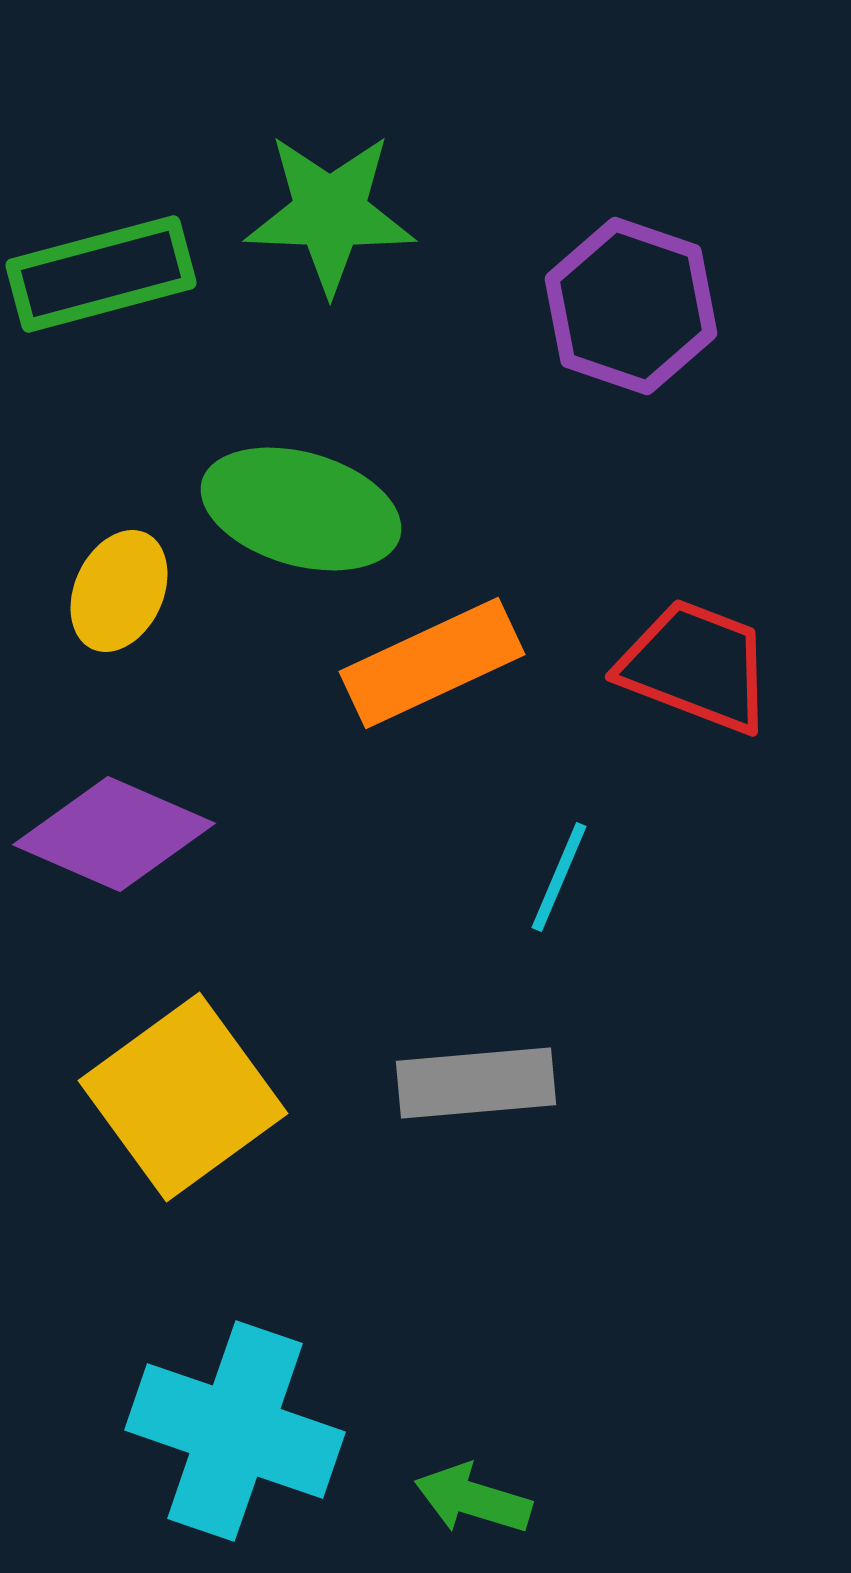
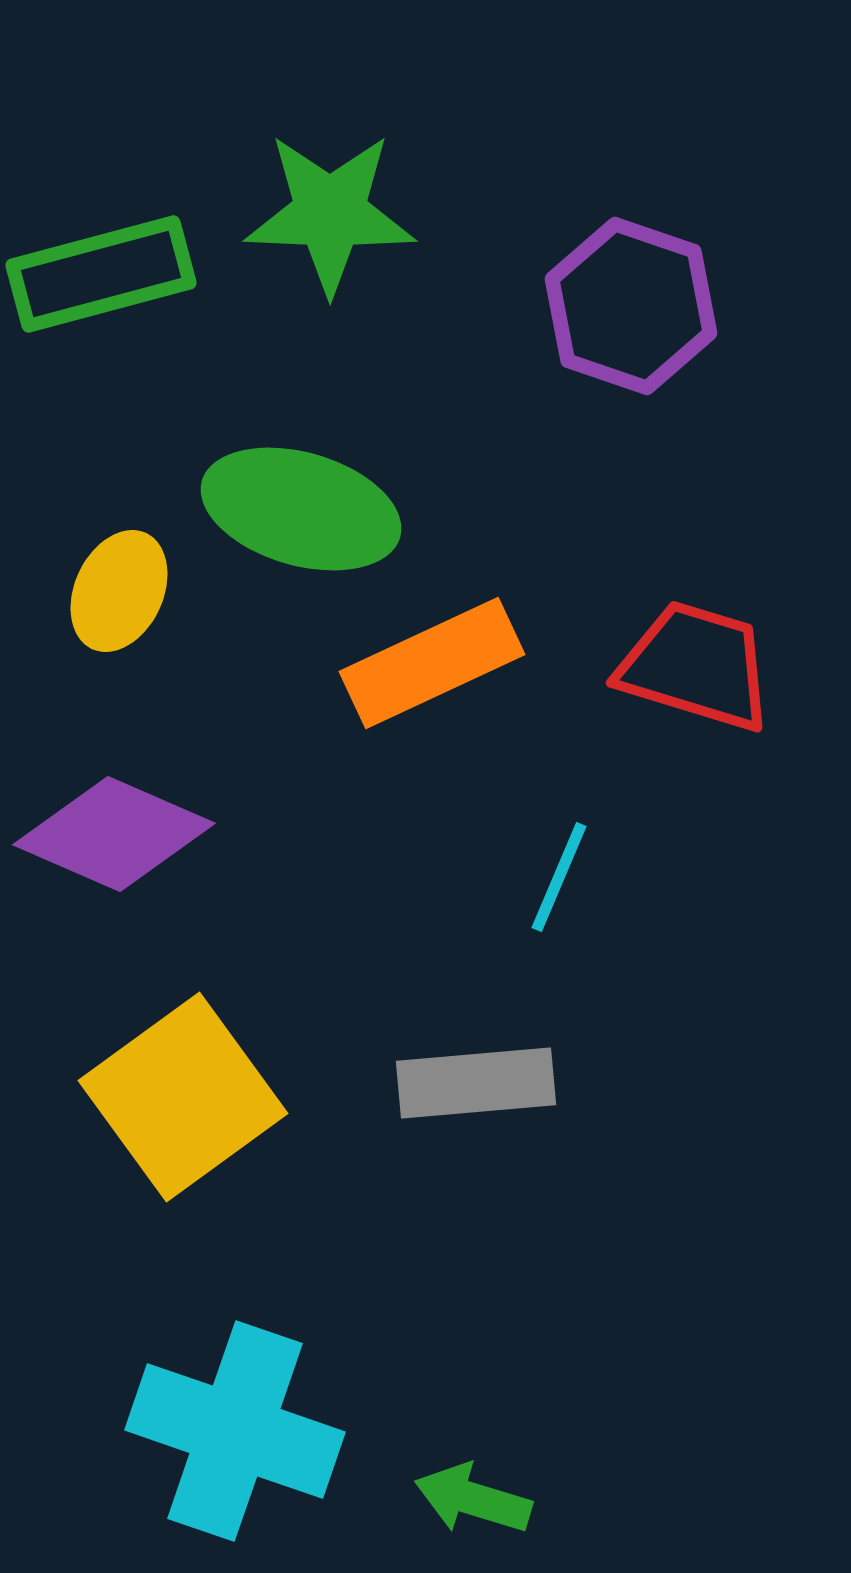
red trapezoid: rotated 4 degrees counterclockwise
